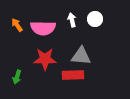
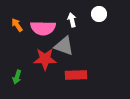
white circle: moved 4 px right, 5 px up
gray triangle: moved 17 px left, 10 px up; rotated 15 degrees clockwise
red rectangle: moved 3 px right
